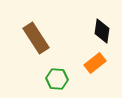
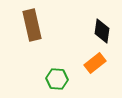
brown rectangle: moved 4 px left, 13 px up; rotated 20 degrees clockwise
